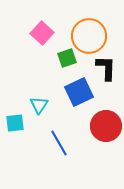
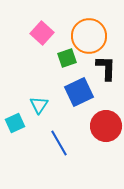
cyan square: rotated 18 degrees counterclockwise
